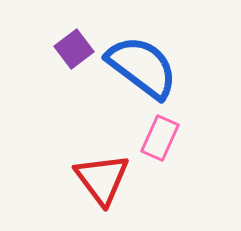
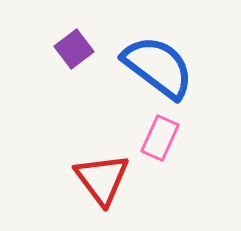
blue semicircle: moved 16 px right
